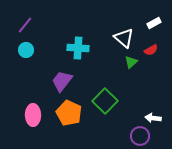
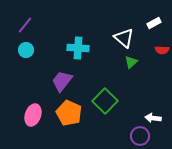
red semicircle: moved 11 px right; rotated 32 degrees clockwise
pink ellipse: rotated 20 degrees clockwise
